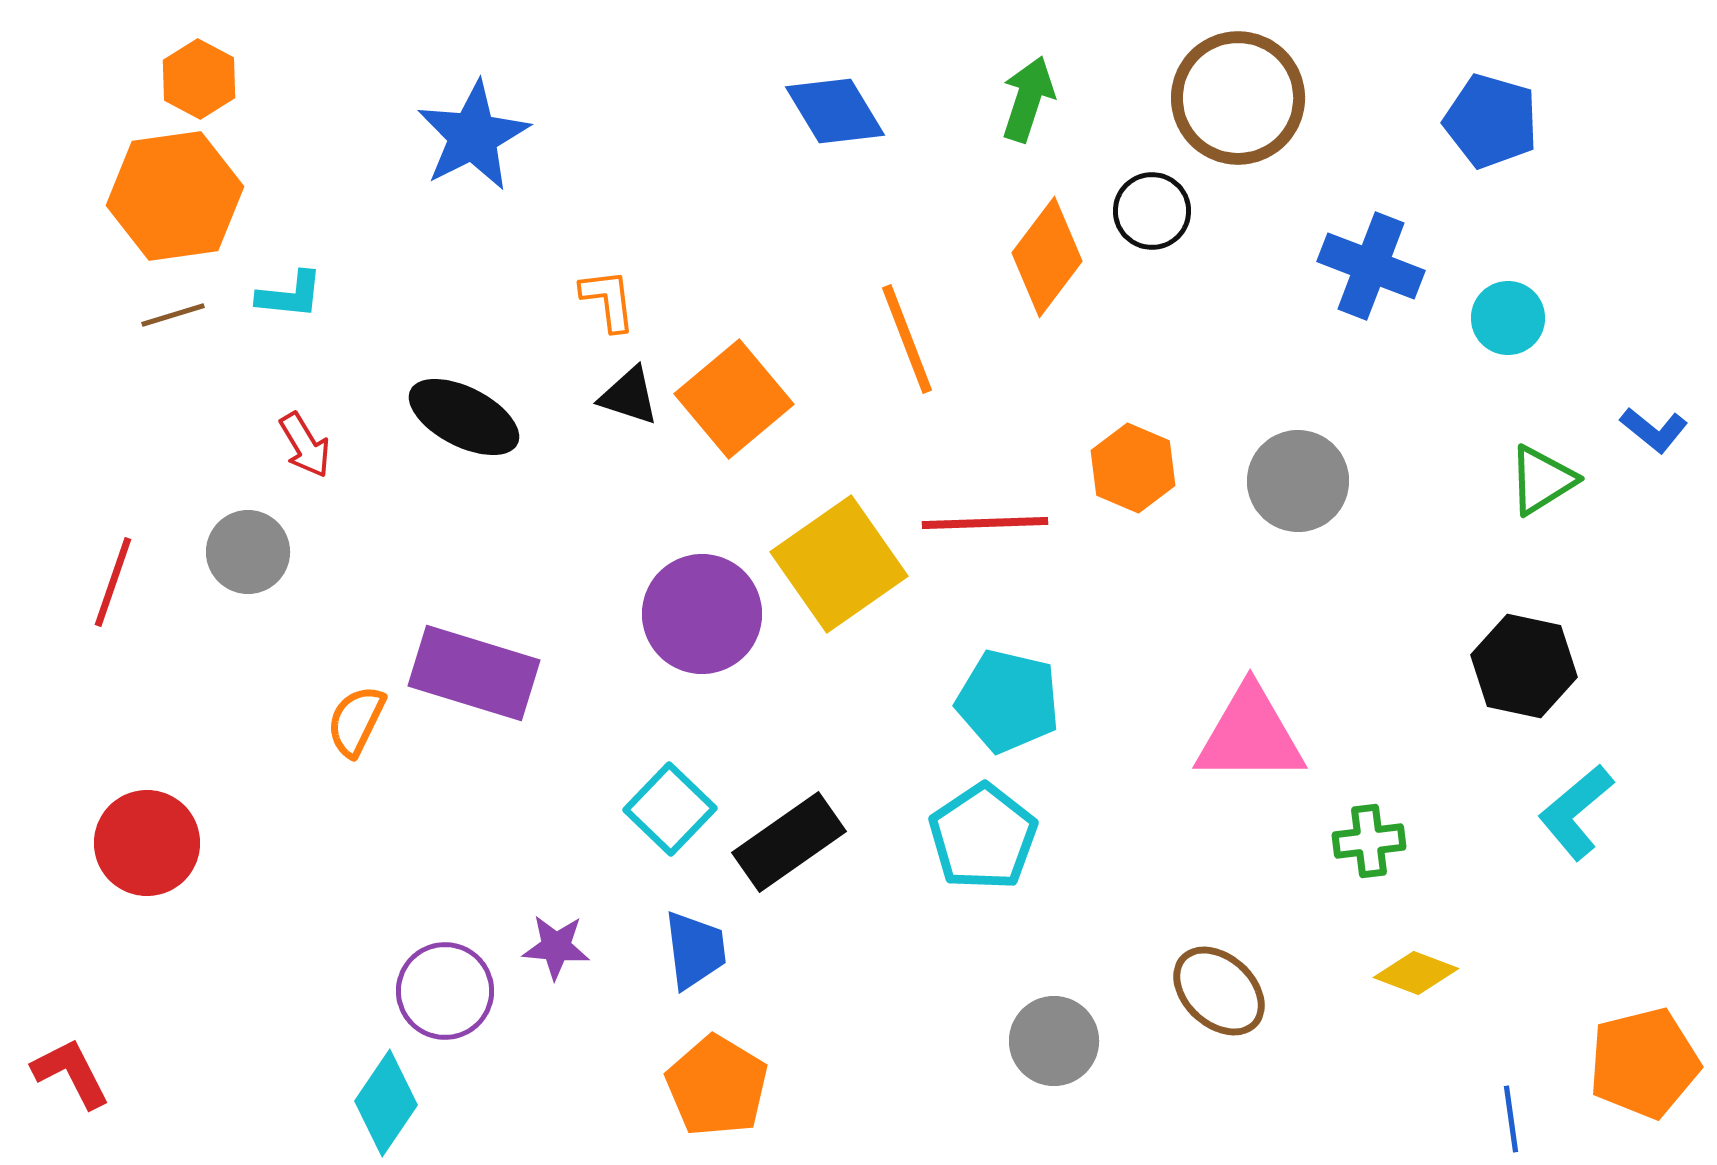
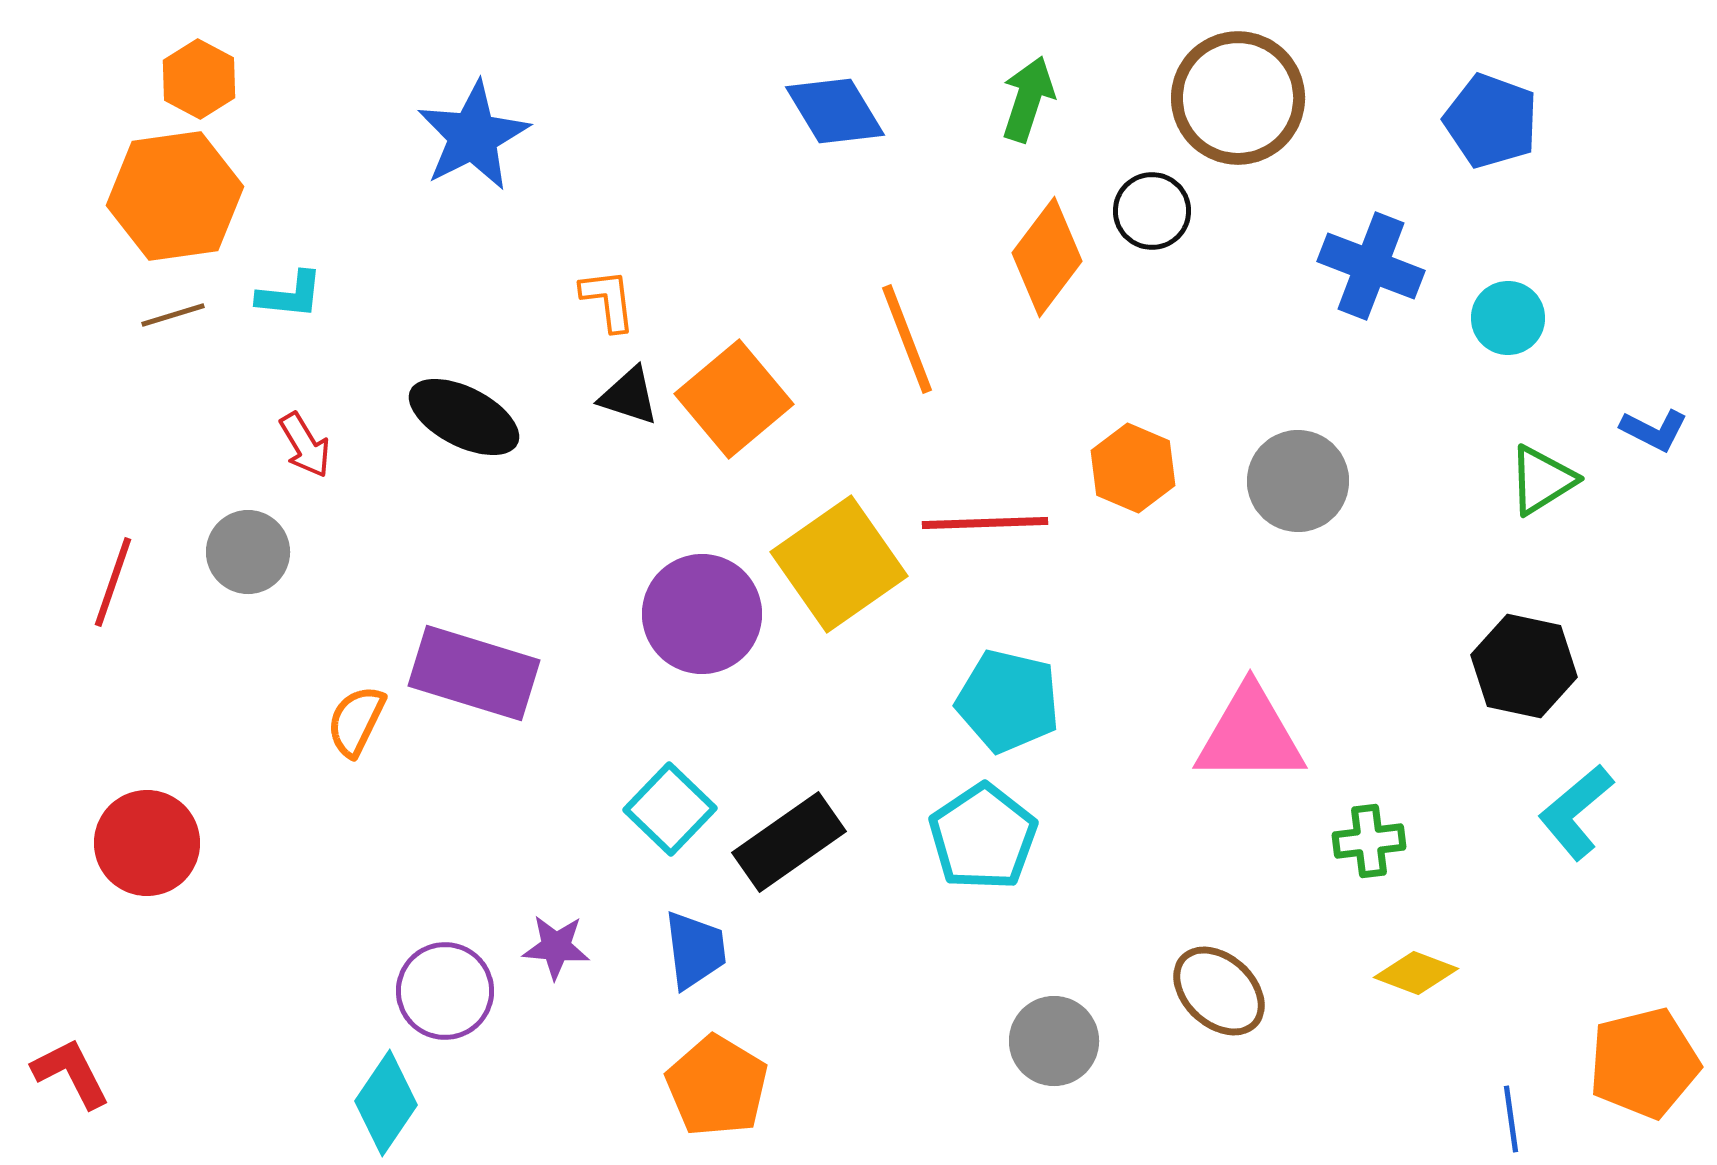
blue pentagon at (1491, 121): rotated 4 degrees clockwise
blue L-shape at (1654, 430): rotated 12 degrees counterclockwise
